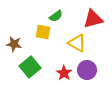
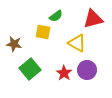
green square: moved 2 px down
